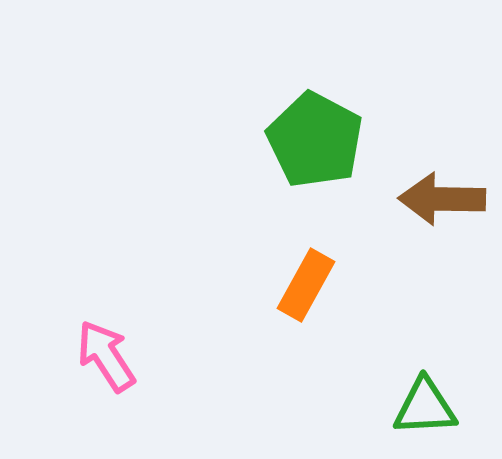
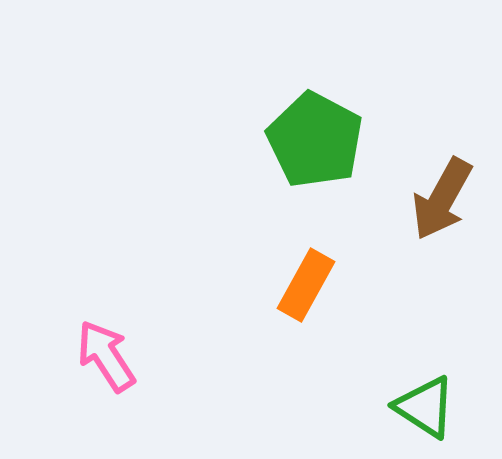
brown arrow: rotated 62 degrees counterclockwise
green triangle: rotated 36 degrees clockwise
